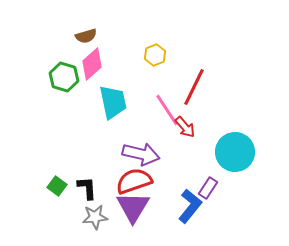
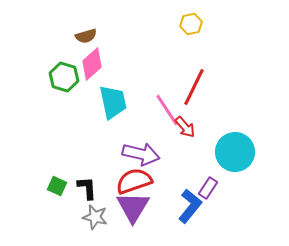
yellow hexagon: moved 36 px right, 31 px up; rotated 10 degrees clockwise
green square: rotated 12 degrees counterclockwise
gray star: rotated 20 degrees clockwise
